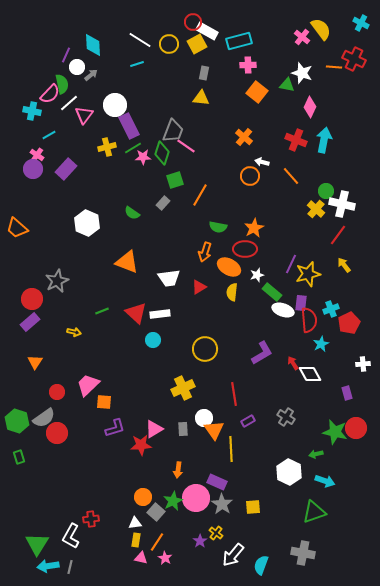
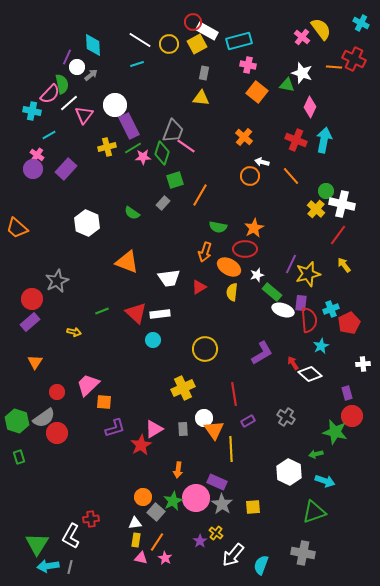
purple line at (66, 55): moved 1 px right, 2 px down
pink cross at (248, 65): rotated 14 degrees clockwise
cyan star at (321, 344): moved 2 px down
white diamond at (310, 374): rotated 20 degrees counterclockwise
red circle at (356, 428): moved 4 px left, 12 px up
red star at (141, 445): rotated 25 degrees counterclockwise
